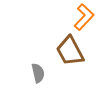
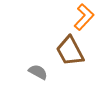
gray semicircle: moved 1 px up; rotated 48 degrees counterclockwise
